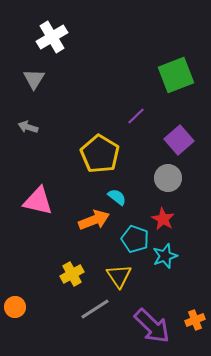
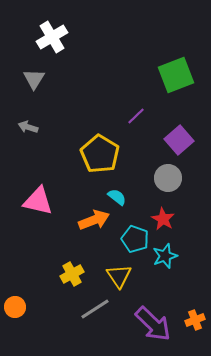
purple arrow: moved 1 px right, 2 px up
